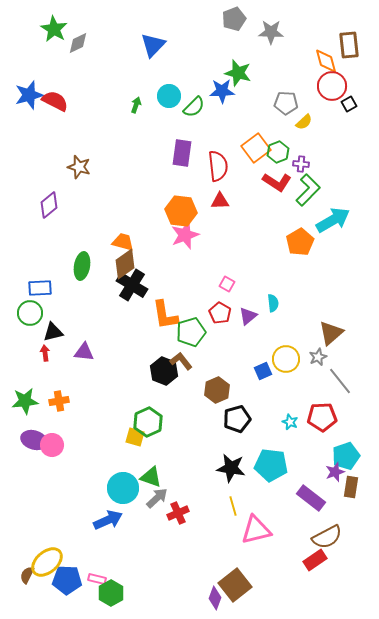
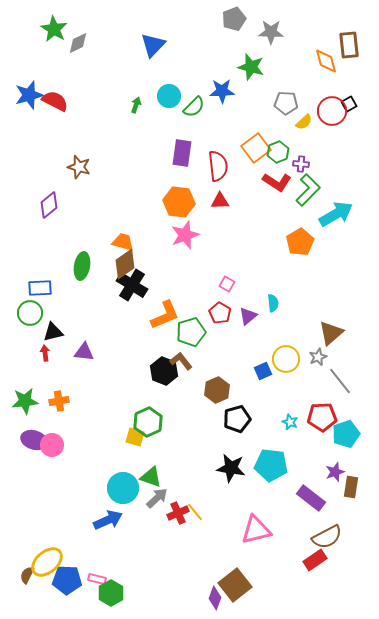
green star at (238, 73): moved 13 px right, 6 px up
red circle at (332, 86): moved 25 px down
orange hexagon at (181, 211): moved 2 px left, 9 px up
cyan arrow at (333, 220): moved 3 px right, 6 px up
orange L-shape at (165, 315): rotated 104 degrees counterclockwise
cyan pentagon at (346, 456): moved 22 px up
yellow line at (233, 506): moved 38 px left, 6 px down; rotated 24 degrees counterclockwise
